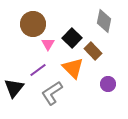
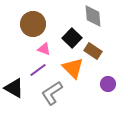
gray diamond: moved 11 px left, 5 px up; rotated 15 degrees counterclockwise
pink triangle: moved 4 px left, 5 px down; rotated 40 degrees counterclockwise
brown rectangle: rotated 12 degrees counterclockwise
black triangle: rotated 40 degrees counterclockwise
